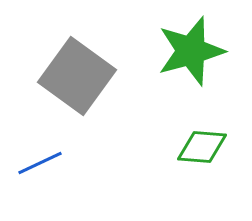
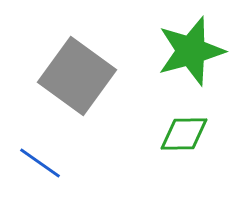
green diamond: moved 18 px left, 13 px up; rotated 6 degrees counterclockwise
blue line: rotated 60 degrees clockwise
